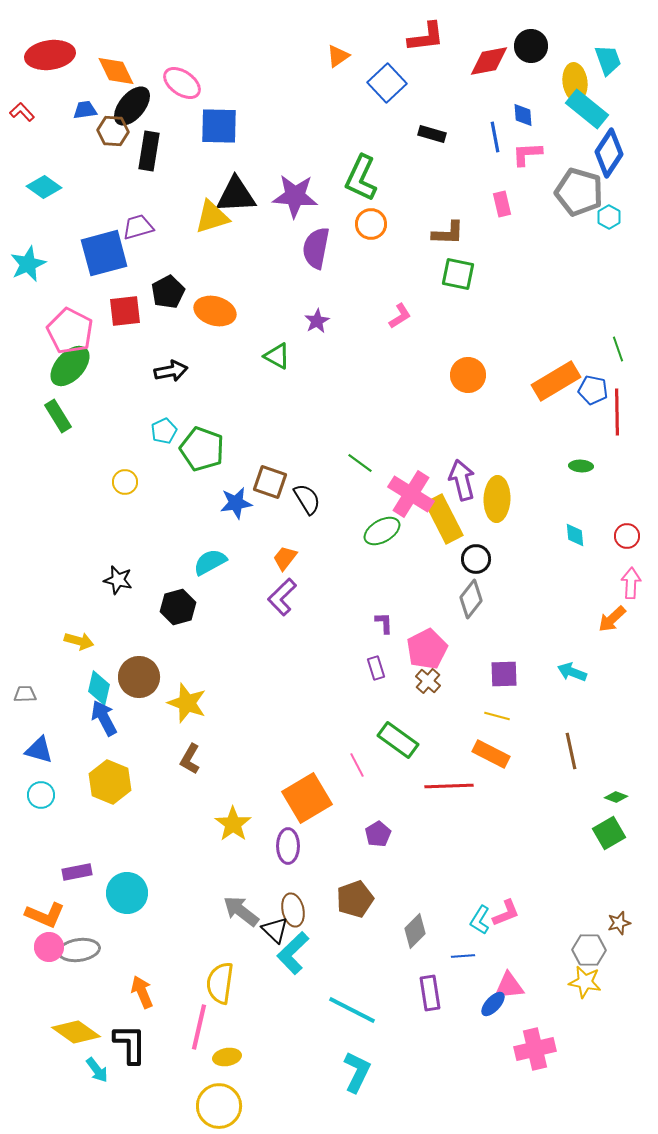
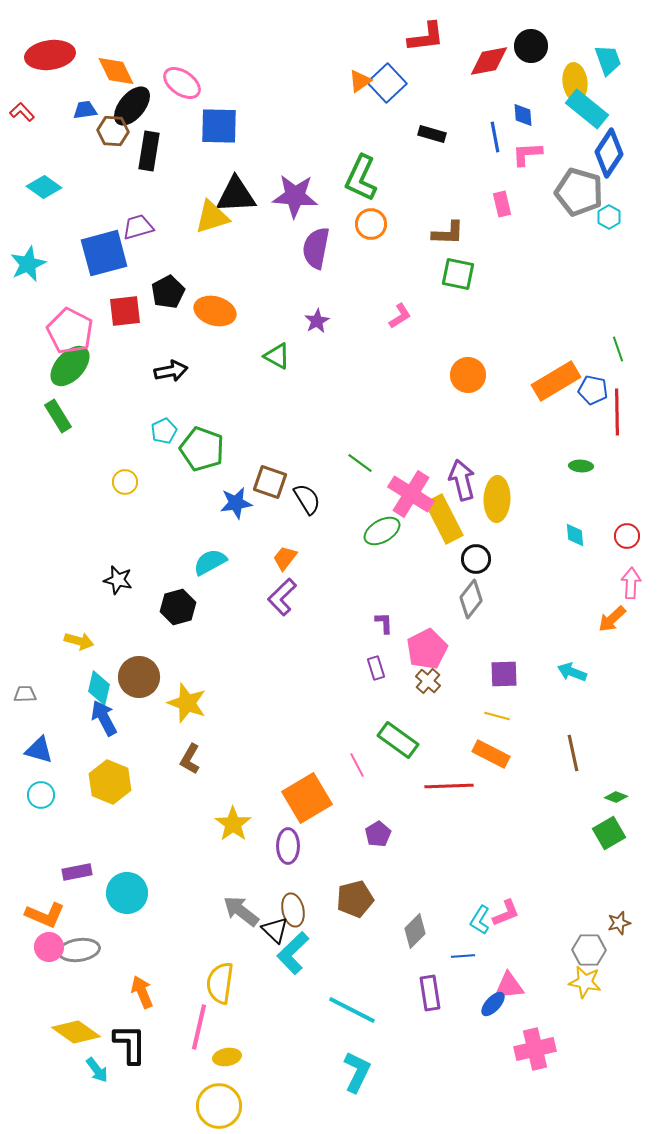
orange triangle at (338, 56): moved 22 px right, 25 px down
brown line at (571, 751): moved 2 px right, 2 px down
brown pentagon at (355, 899): rotated 6 degrees clockwise
